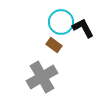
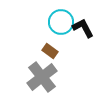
brown rectangle: moved 4 px left, 6 px down
gray cross: rotated 8 degrees counterclockwise
